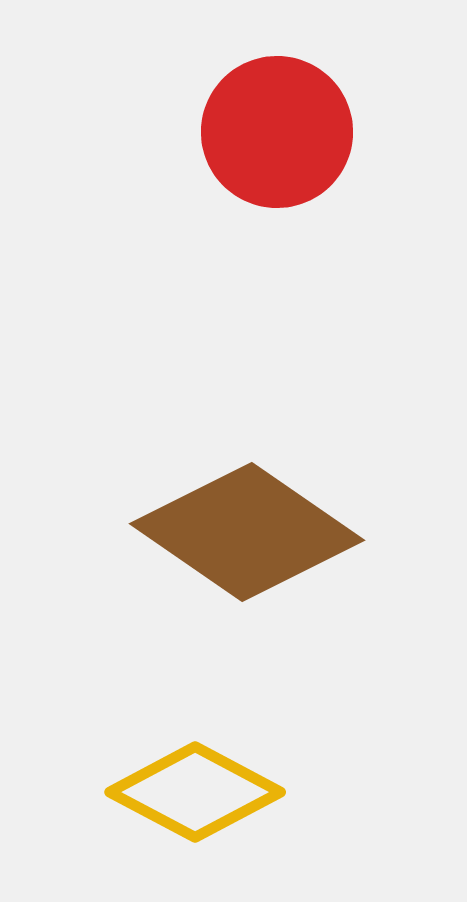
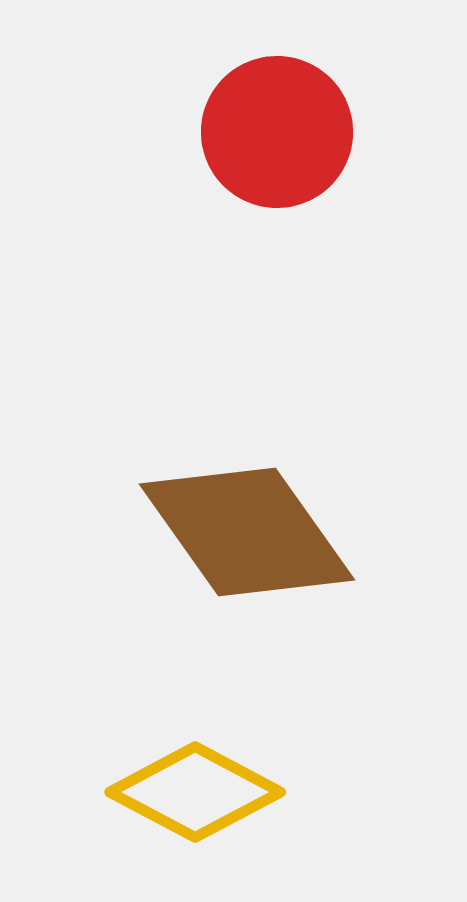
brown diamond: rotated 20 degrees clockwise
